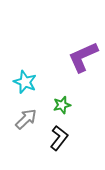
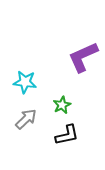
cyan star: rotated 15 degrees counterclockwise
green star: rotated 12 degrees counterclockwise
black L-shape: moved 8 px right, 3 px up; rotated 40 degrees clockwise
